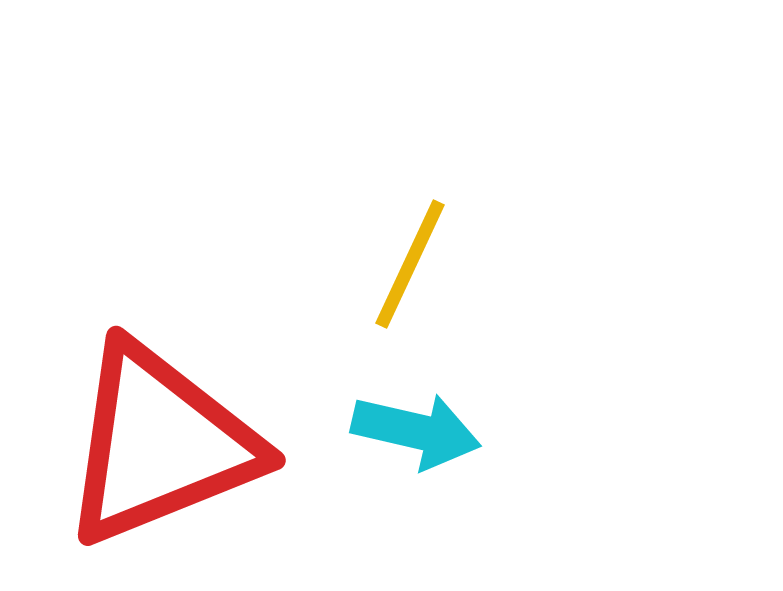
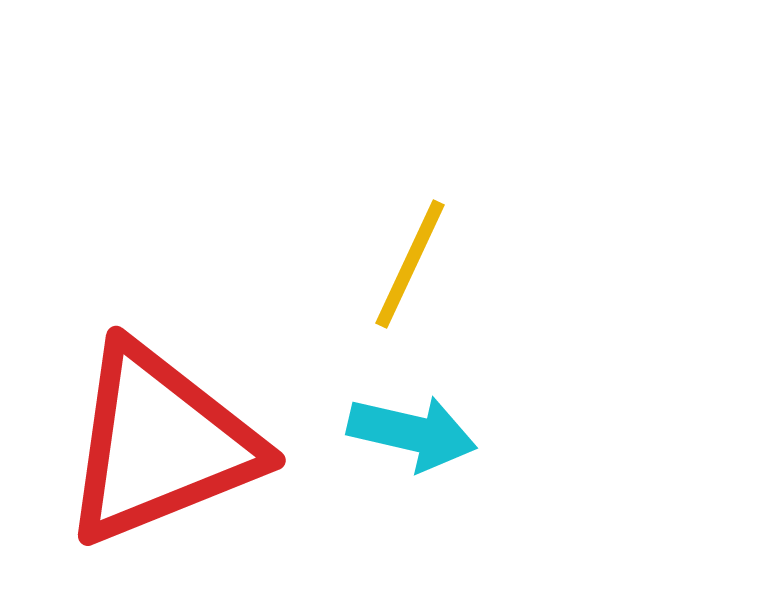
cyan arrow: moved 4 px left, 2 px down
